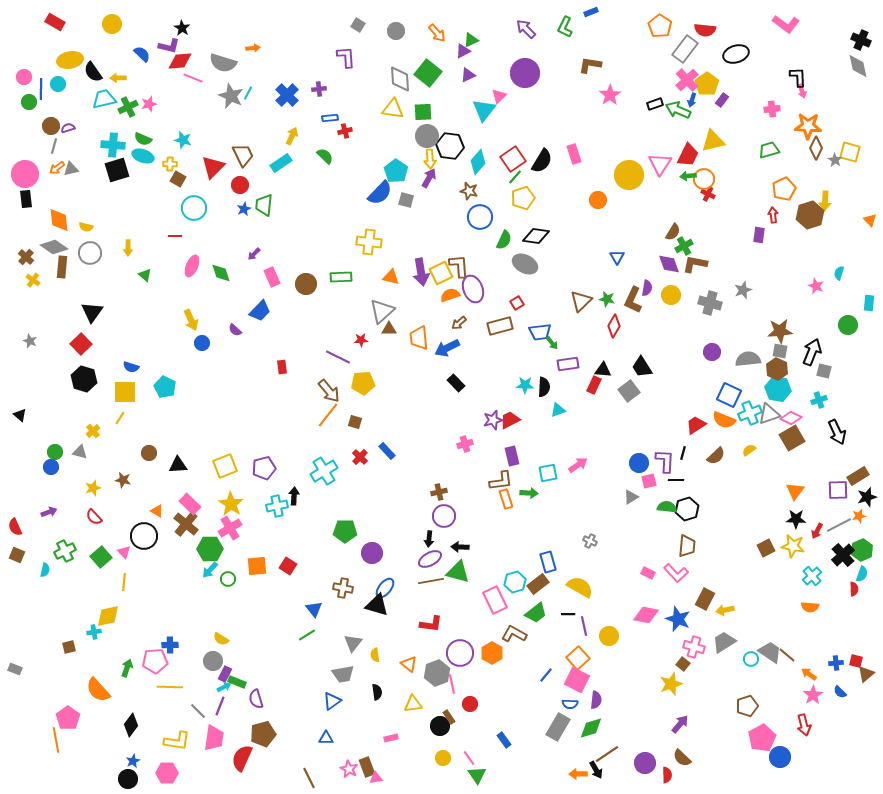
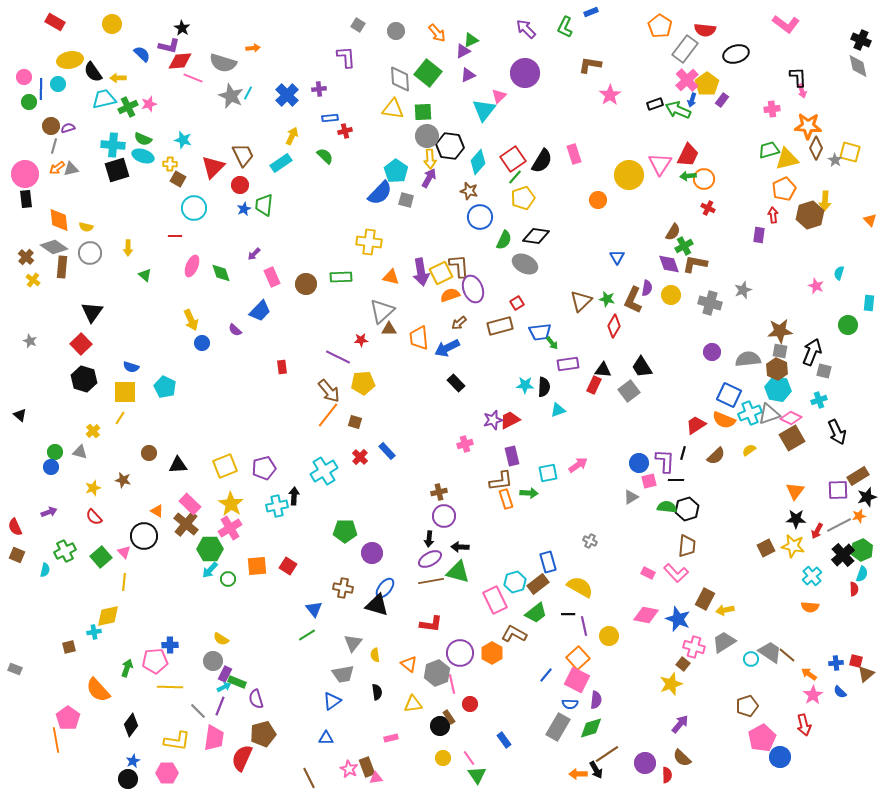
yellow triangle at (713, 141): moved 74 px right, 18 px down
red cross at (708, 194): moved 14 px down
